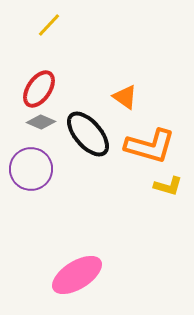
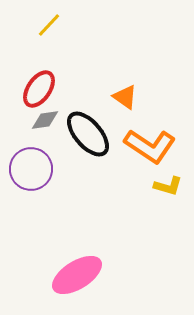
gray diamond: moved 4 px right, 2 px up; rotated 32 degrees counterclockwise
orange L-shape: rotated 18 degrees clockwise
